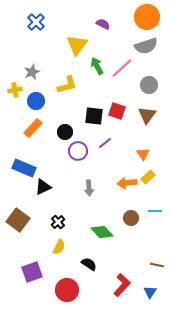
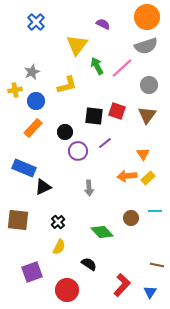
yellow rectangle: moved 1 px down
orange arrow: moved 7 px up
brown square: rotated 30 degrees counterclockwise
